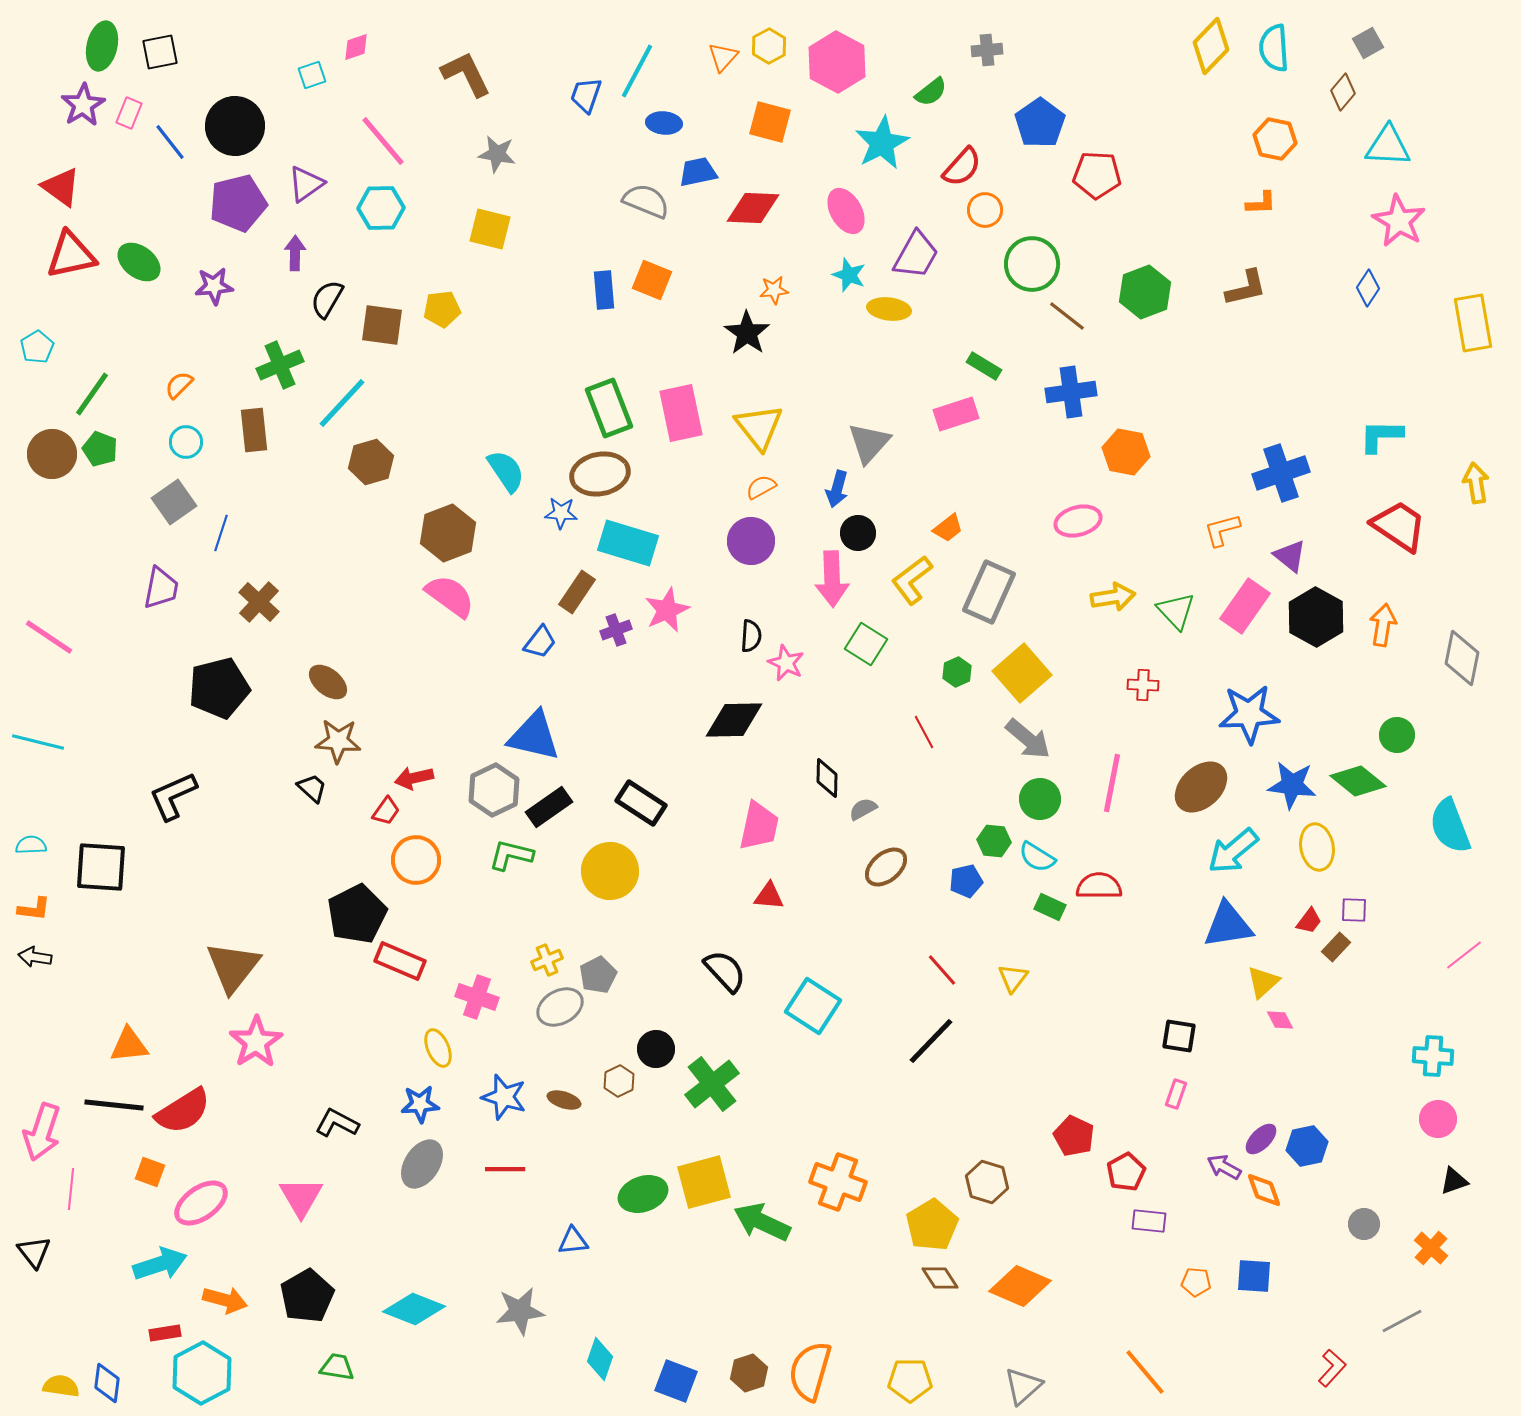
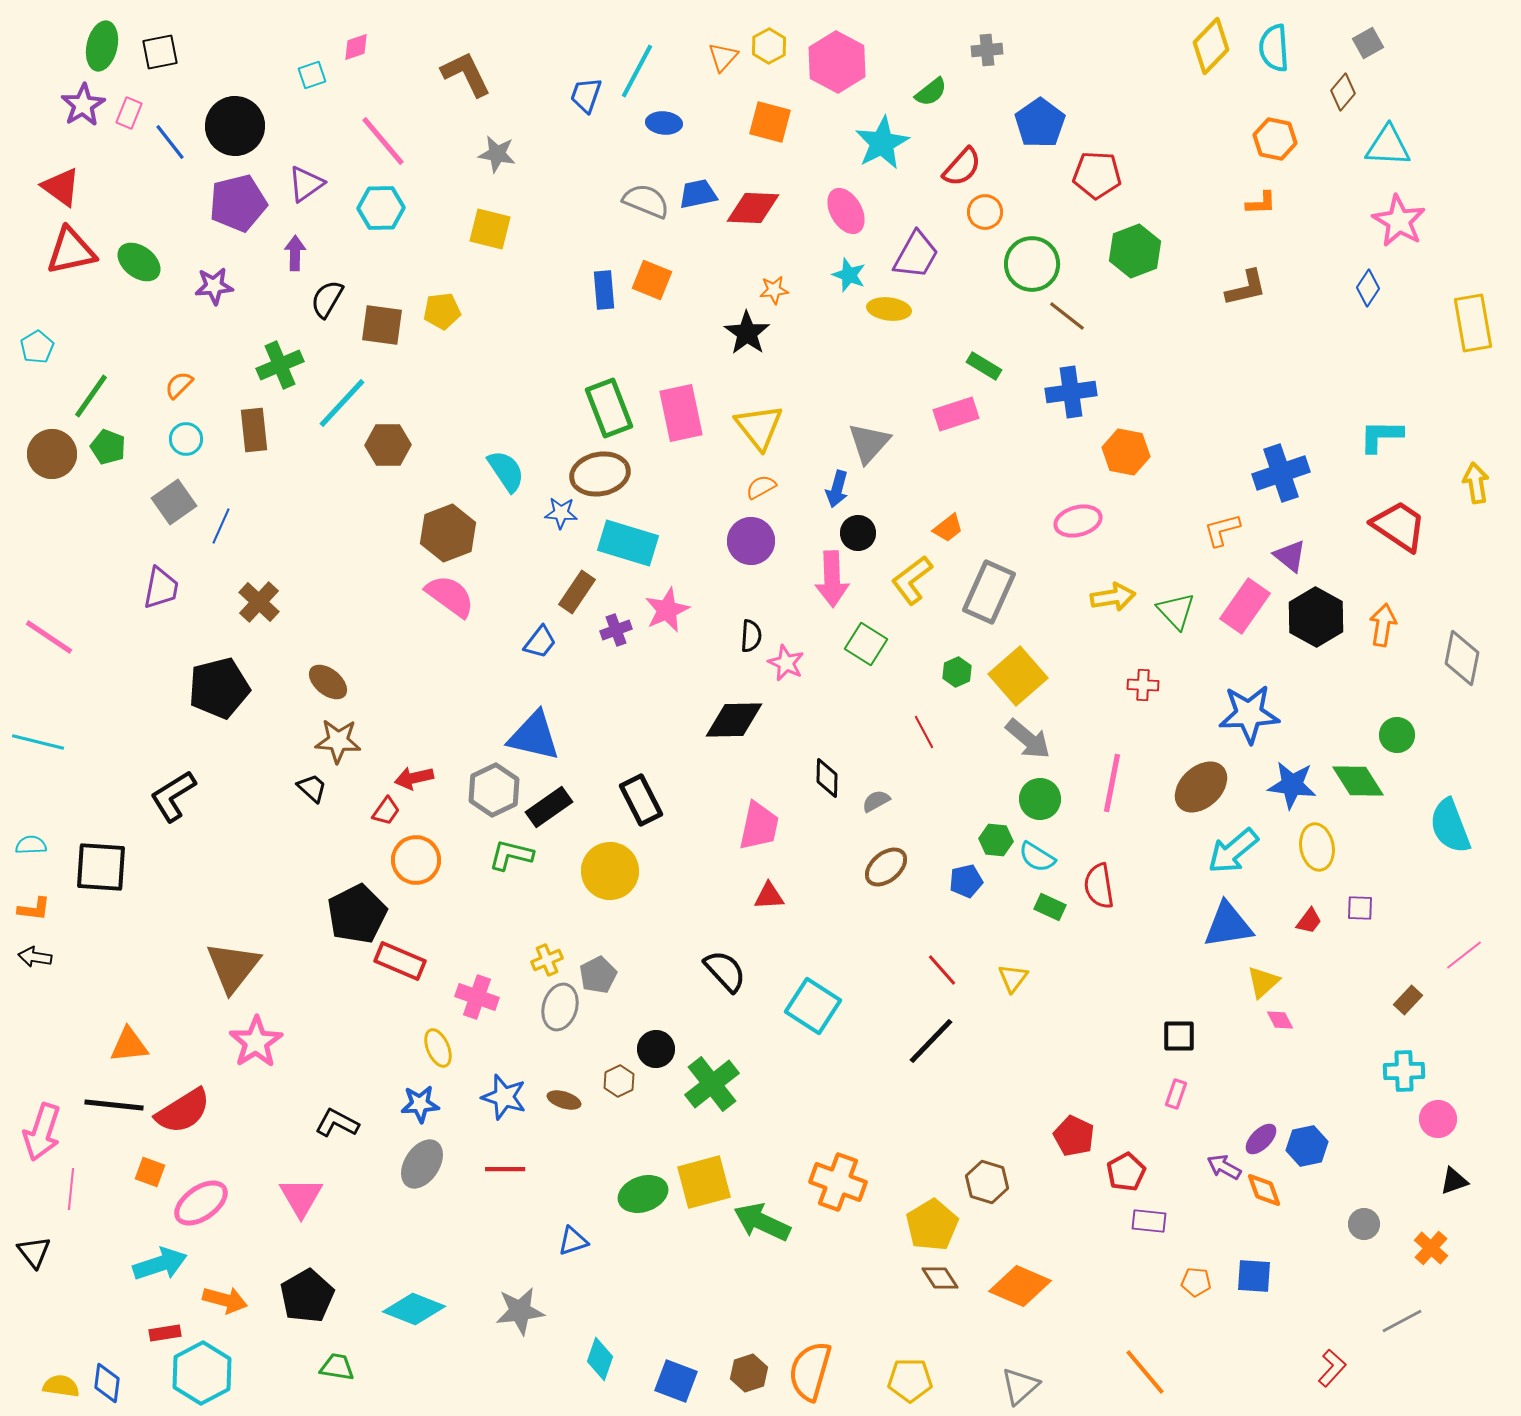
blue trapezoid at (698, 172): moved 22 px down
orange circle at (985, 210): moved 2 px down
red triangle at (71, 255): moved 4 px up
green hexagon at (1145, 292): moved 10 px left, 41 px up
yellow pentagon at (442, 309): moved 2 px down
green line at (92, 394): moved 1 px left, 2 px down
cyan circle at (186, 442): moved 3 px up
green pentagon at (100, 449): moved 8 px right, 2 px up
brown hexagon at (371, 462): moved 17 px right, 17 px up; rotated 15 degrees clockwise
blue line at (221, 533): moved 7 px up; rotated 6 degrees clockwise
yellow square at (1022, 673): moved 4 px left, 3 px down
green diamond at (1358, 781): rotated 18 degrees clockwise
black L-shape at (173, 796): rotated 8 degrees counterclockwise
black rectangle at (641, 803): moved 3 px up; rotated 30 degrees clockwise
gray semicircle at (863, 809): moved 13 px right, 8 px up
green hexagon at (994, 841): moved 2 px right, 1 px up
red semicircle at (1099, 886): rotated 99 degrees counterclockwise
red triangle at (769, 896): rotated 8 degrees counterclockwise
purple square at (1354, 910): moved 6 px right, 2 px up
brown rectangle at (1336, 947): moved 72 px right, 53 px down
gray ellipse at (560, 1007): rotated 45 degrees counterclockwise
black square at (1179, 1036): rotated 9 degrees counterclockwise
cyan cross at (1433, 1056): moved 29 px left, 15 px down; rotated 6 degrees counterclockwise
blue triangle at (573, 1241): rotated 12 degrees counterclockwise
gray triangle at (1023, 1386): moved 3 px left
